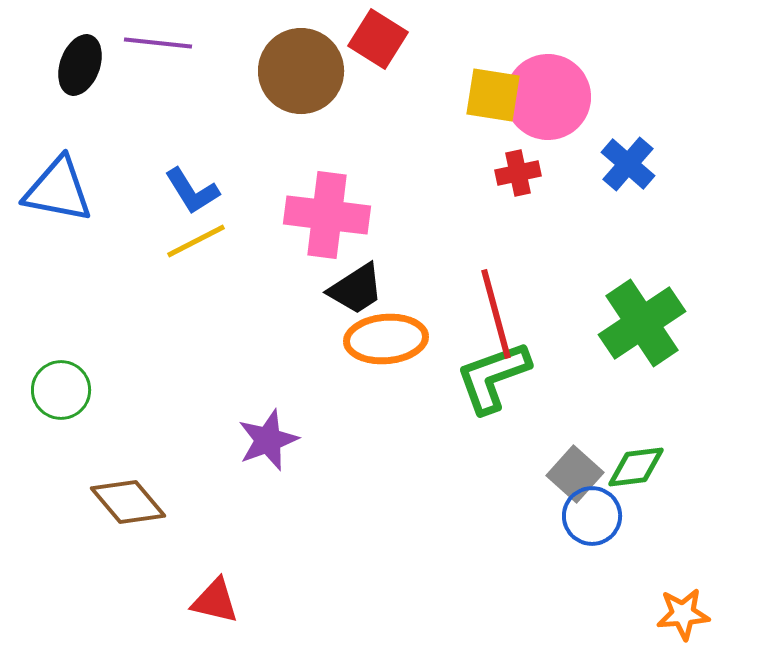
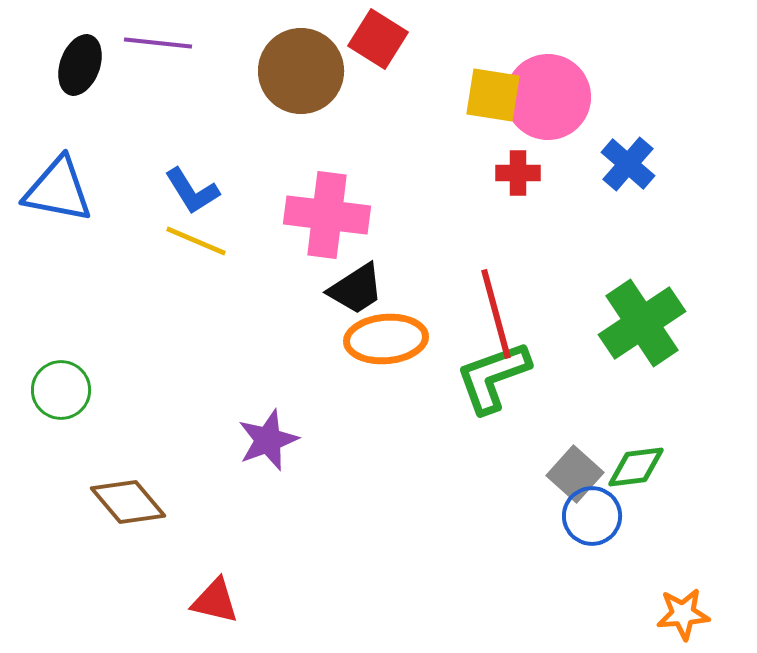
red cross: rotated 12 degrees clockwise
yellow line: rotated 50 degrees clockwise
